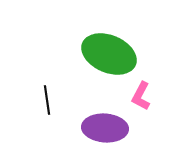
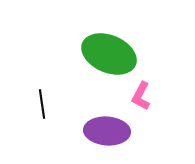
black line: moved 5 px left, 4 px down
purple ellipse: moved 2 px right, 3 px down
